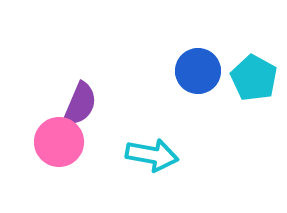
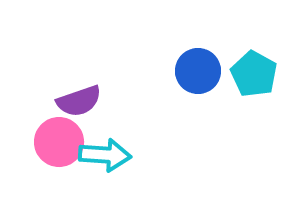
cyan pentagon: moved 4 px up
purple semicircle: moved 1 px left, 3 px up; rotated 48 degrees clockwise
cyan arrow: moved 47 px left; rotated 6 degrees counterclockwise
